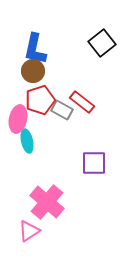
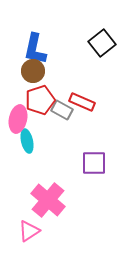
red rectangle: rotated 15 degrees counterclockwise
pink cross: moved 1 px right, 2 px up
